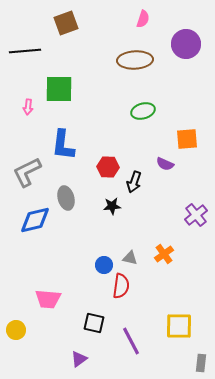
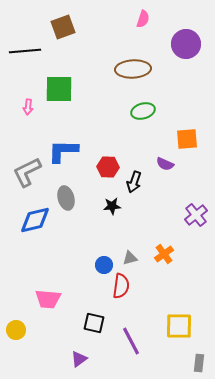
brown square: moved 3 px left, 4 px down
brown ellipse: moved 2 px left, 9 px down
blue L-shape: moved 6 px down; rotated 84 degrees clockwise
gray triangle: rotated 28 degrees counterclockwise
gray rectangle: moved 2 px left
